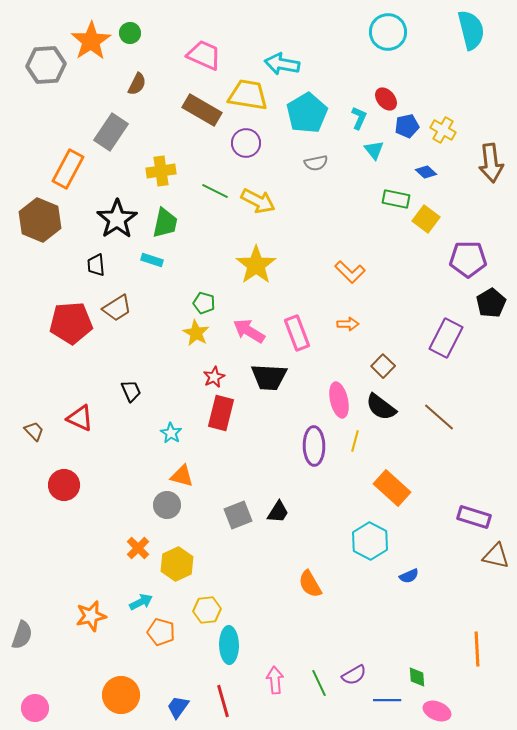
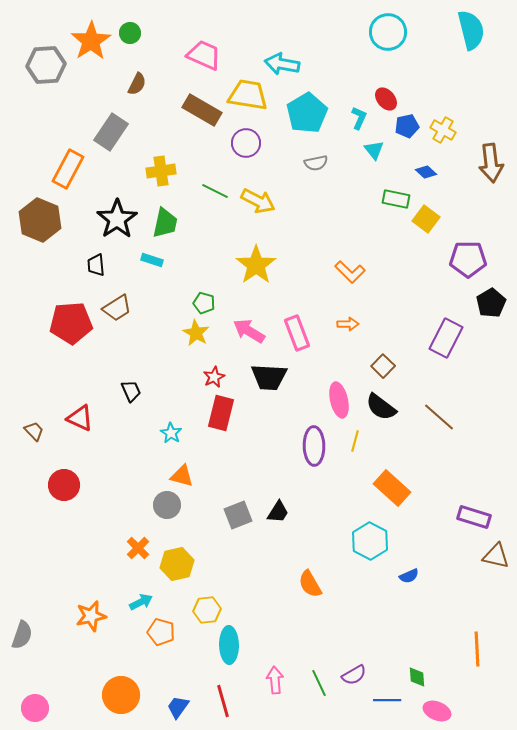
yellow hexagon at (177, 564): rotated 12 degrees clockwise
